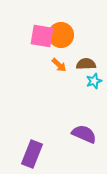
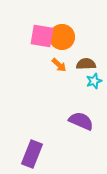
orange circle: moved 1 px right, 2 px down
purple semicircle: moved 3 px left, 13 px up
